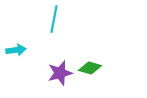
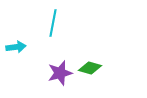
cyan line: moved 1 px left, 4 px down
cyan arrow: moved 3 px up
